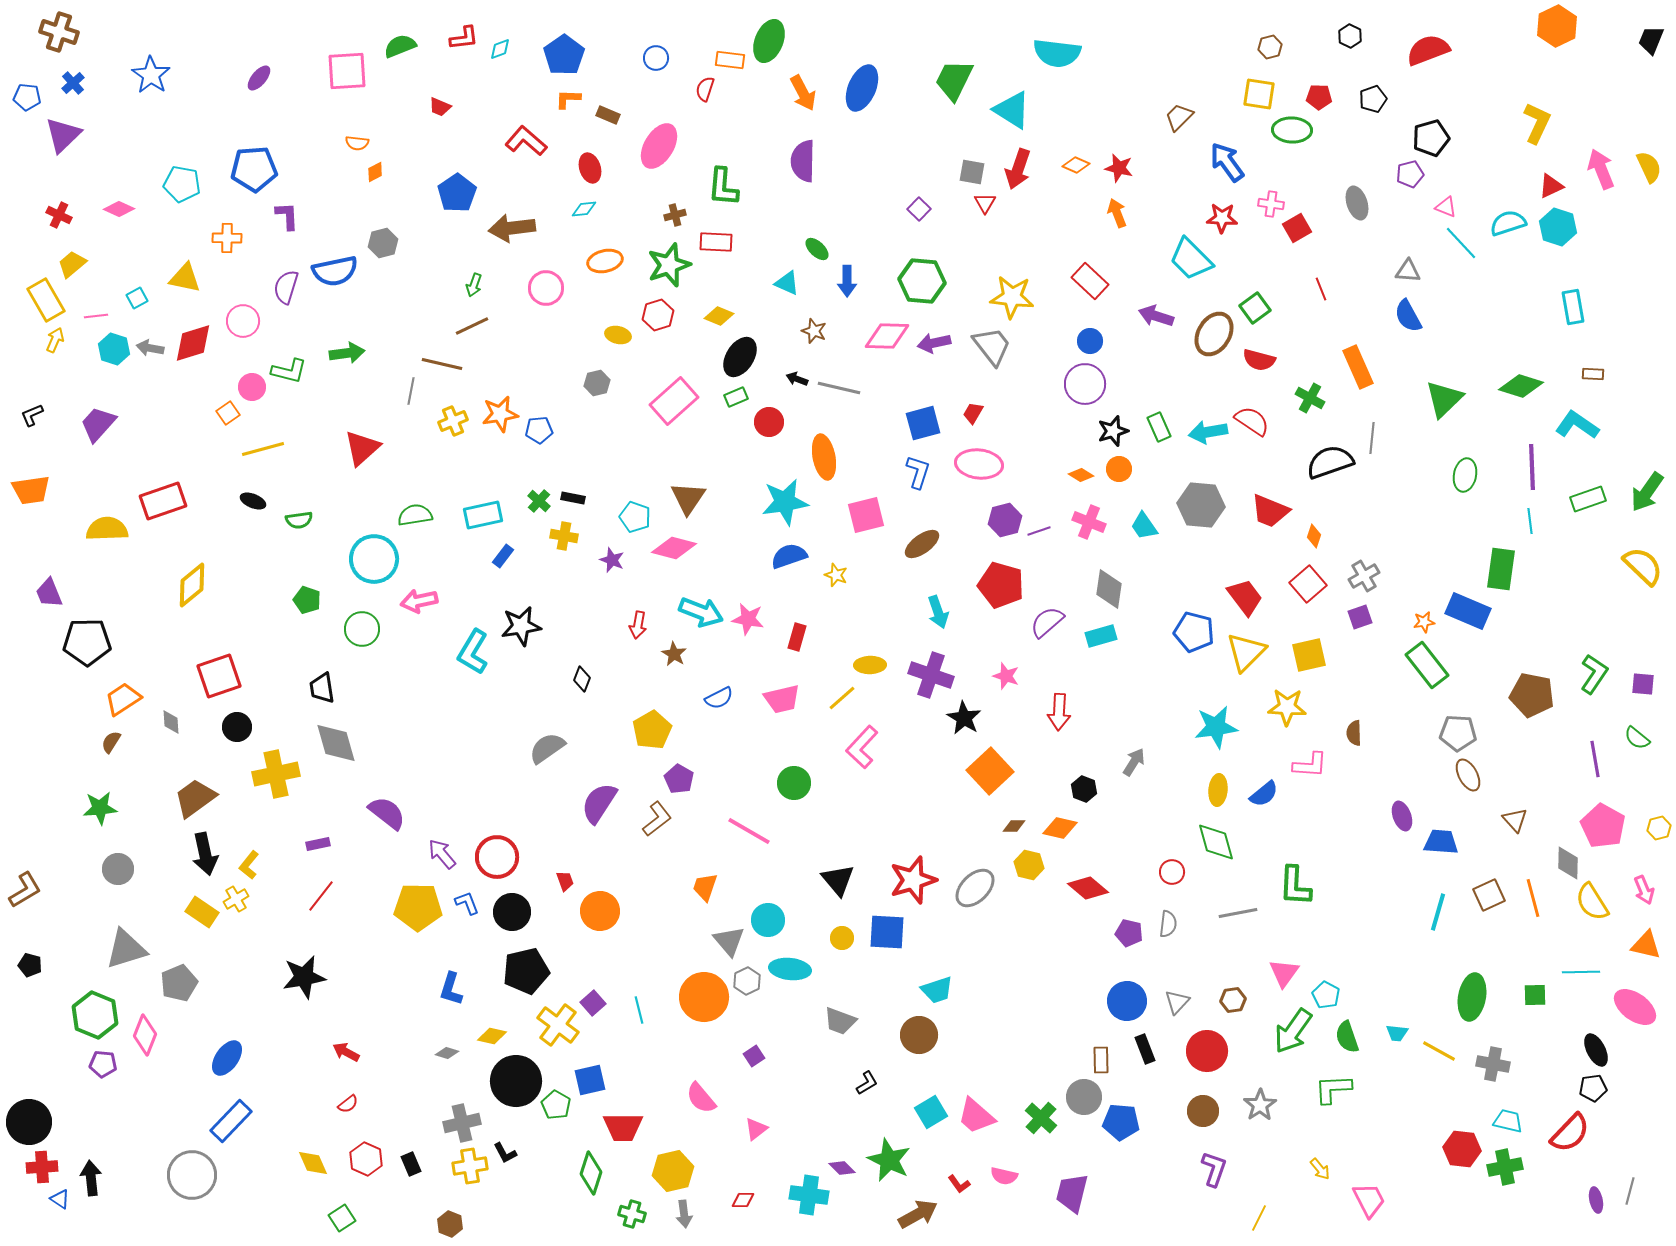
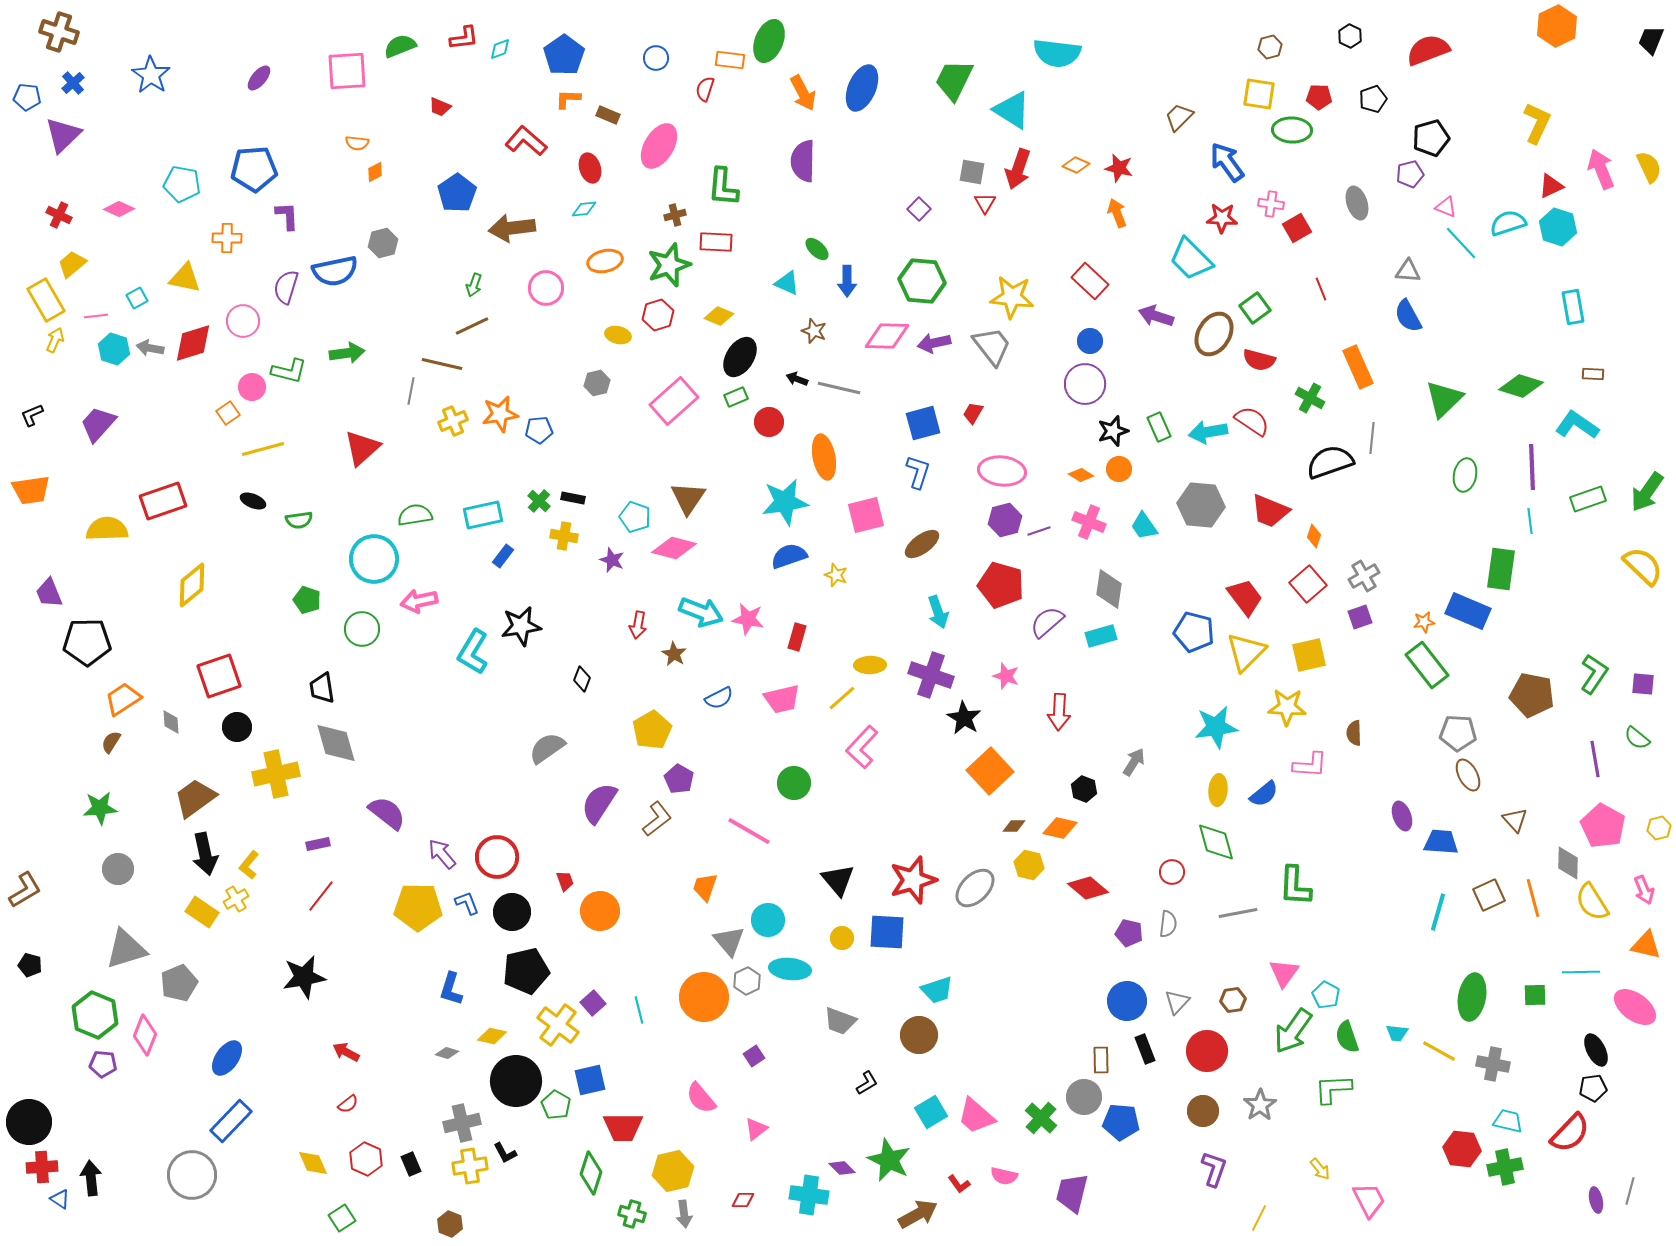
pink ellipse at (979, 464): moved 23 px right, 7 px down
